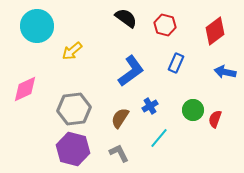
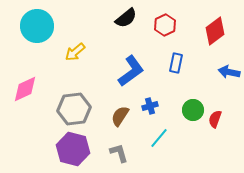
black semicircle: rotated 105 degrees clockwise
red hexagon: rotated 20 degrees clockwise
yellow arrow: moved 3 px right, 1 px down
blue rectangle: rotated 12 degrees counterclockwise
blue arrow: moved 4 px right
blue cross: rotated 14 degrees clockwise
brown semicircle: moved 2 px up
gray L-shape: rotated 10 degrees clockwise
